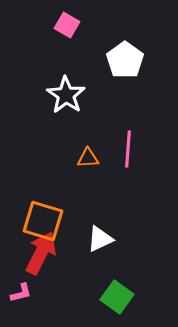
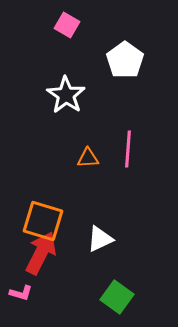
pink L-shape: rotated 30 degrees clockwise
